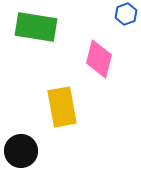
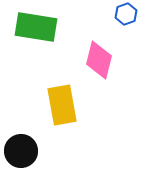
pink diamond: moved 1 px down
yellow rectangle: moved 2 px up
